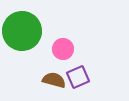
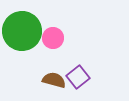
pink circle: moved 10 px left, 11 px up
purple square: rotated 15 degrees counterclockwise
